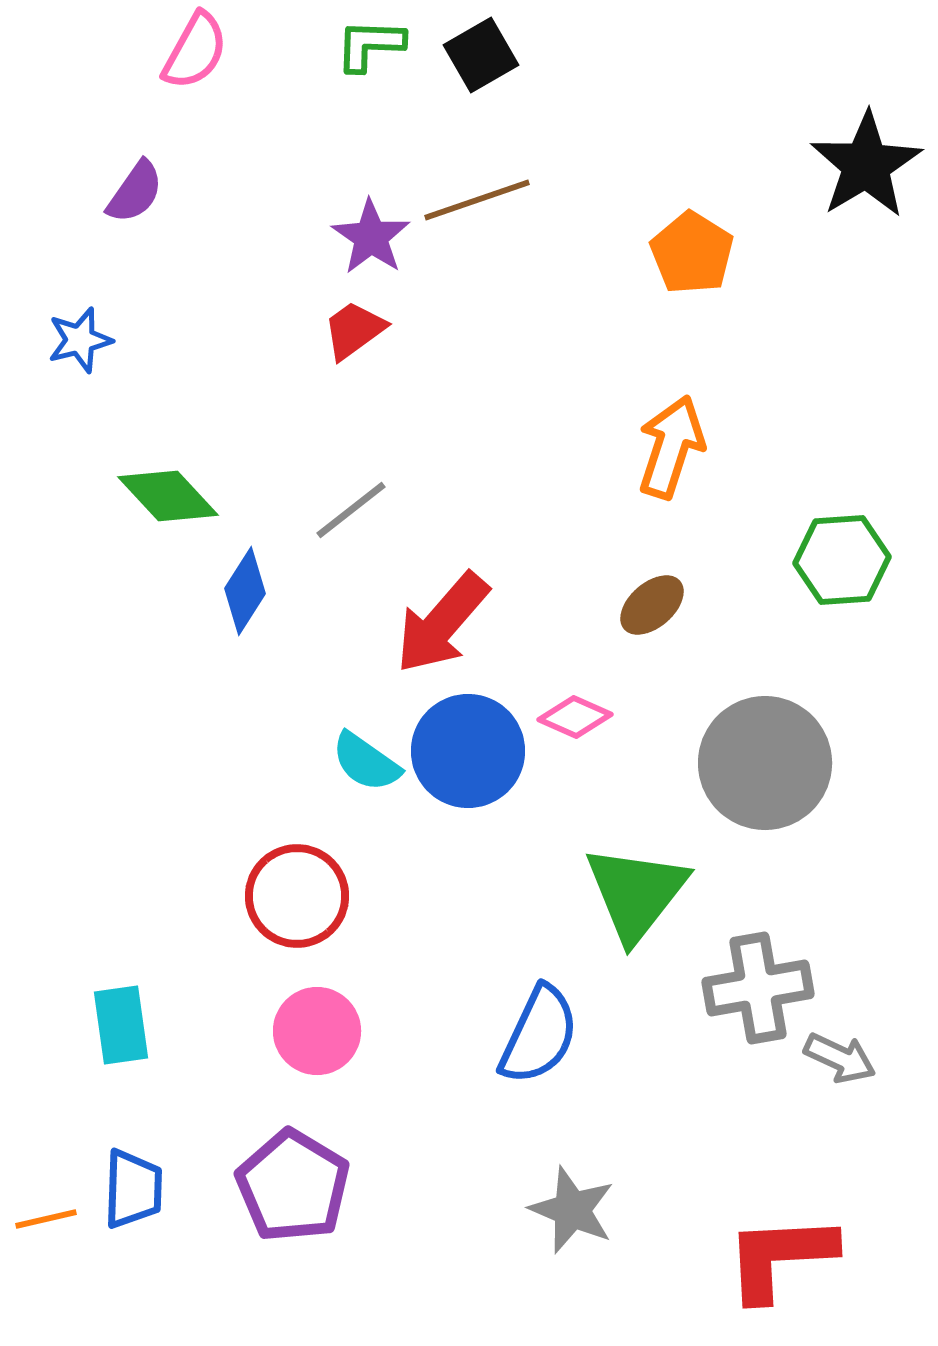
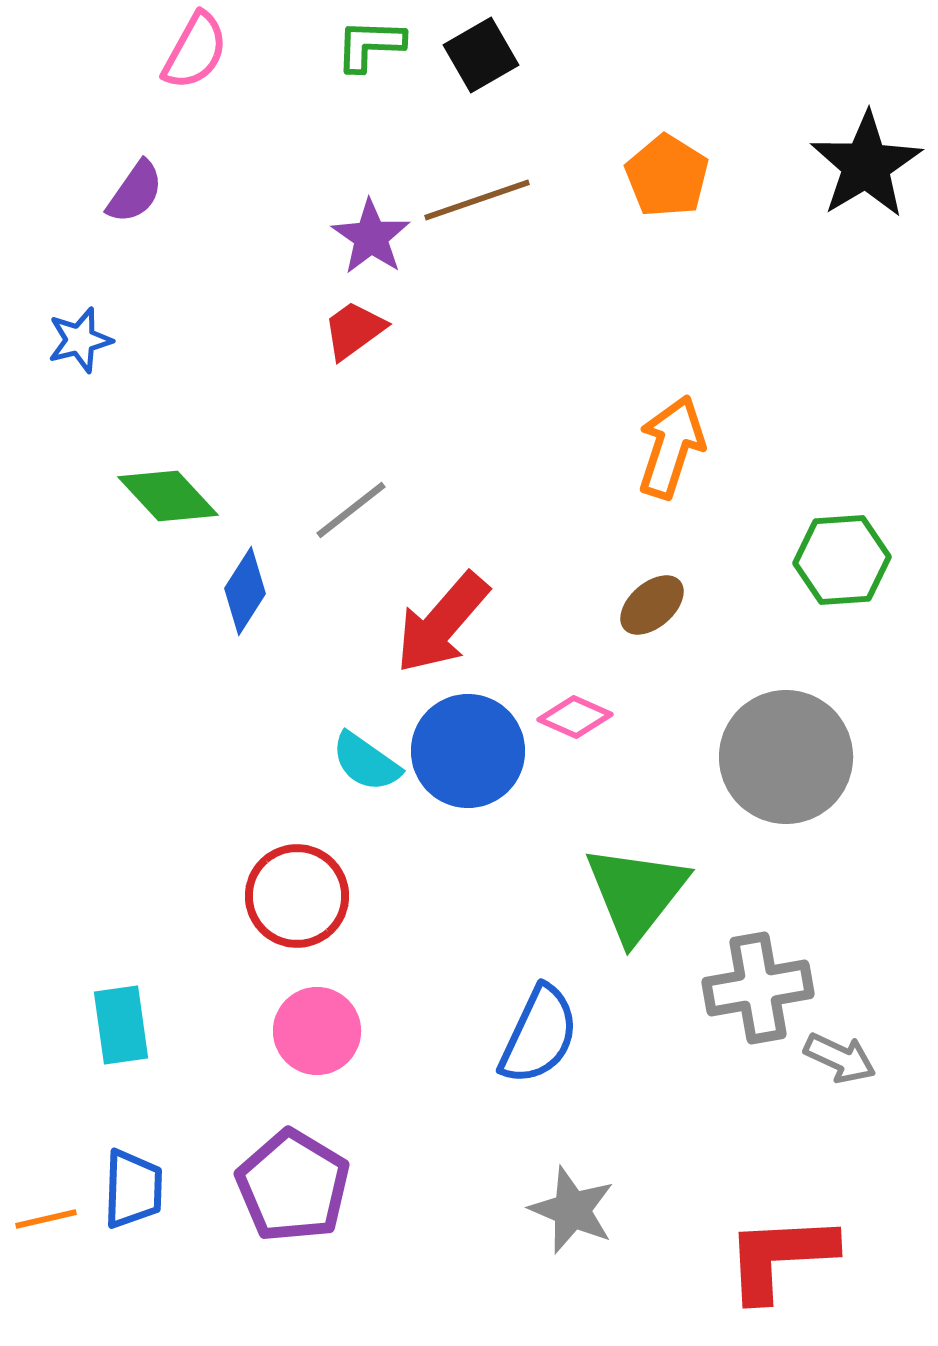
orange pentagon: moved 25 px left, 77 px up
gray circle: moved 21 px right, 6 px up
